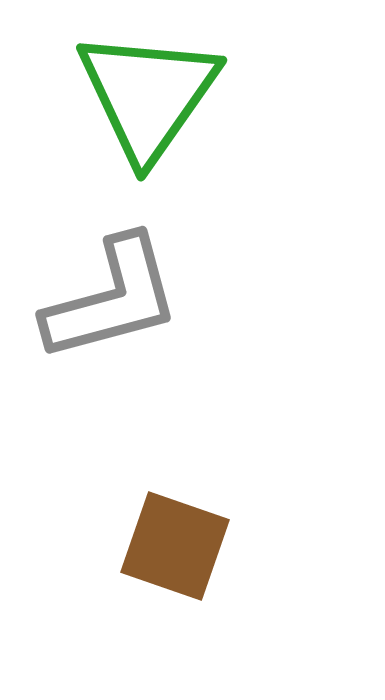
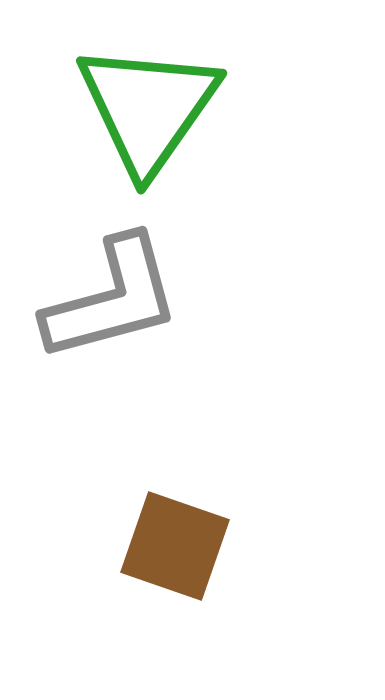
green triangle: moved 13 px down
